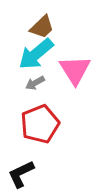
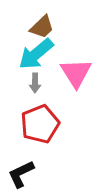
pink triangle: moved 1 px right, 3 px down
gray arrow: rotated 60 degrees counterclockwise
